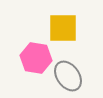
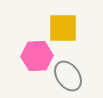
pink hexagon: moved 1 px right, 2 px up; rotated 12 degrees counterclockwise
